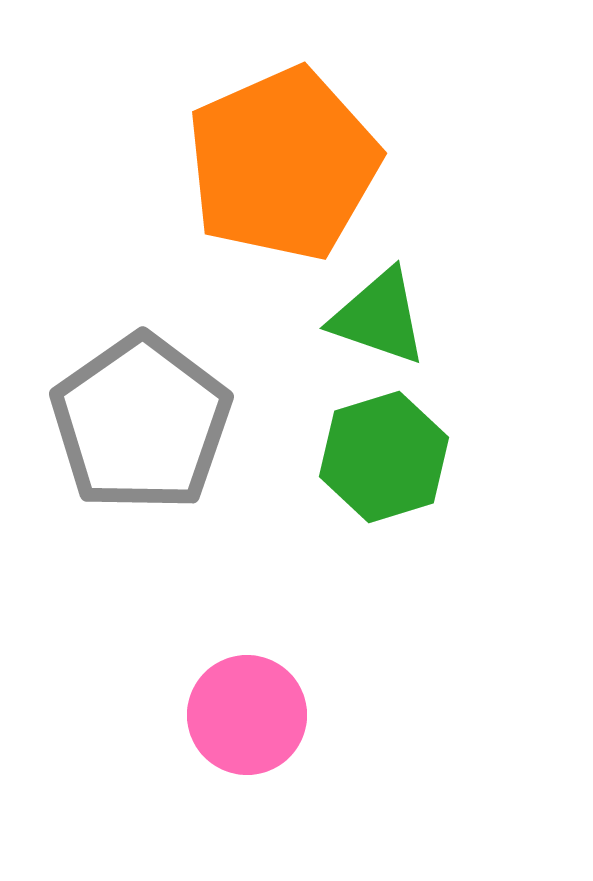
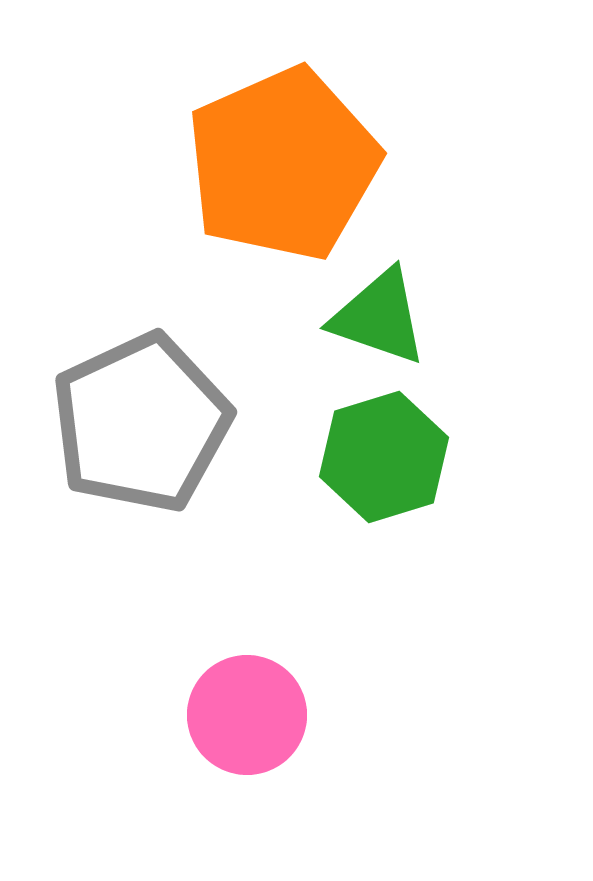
gray pentagon: rotated 10 degrees clockwise
